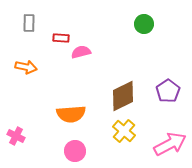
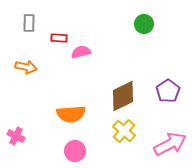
red rectangle: moved 2 px left
